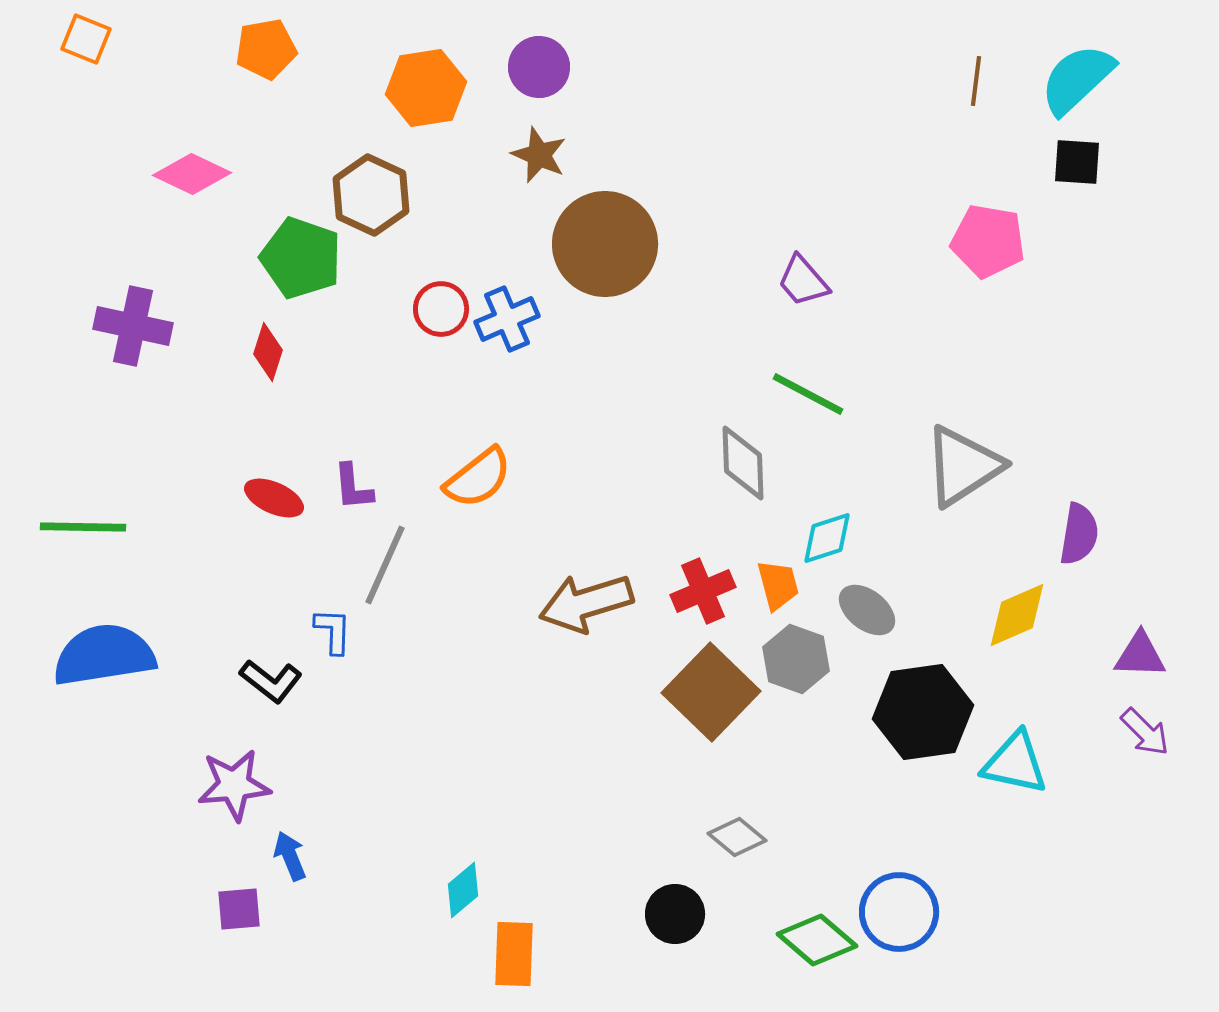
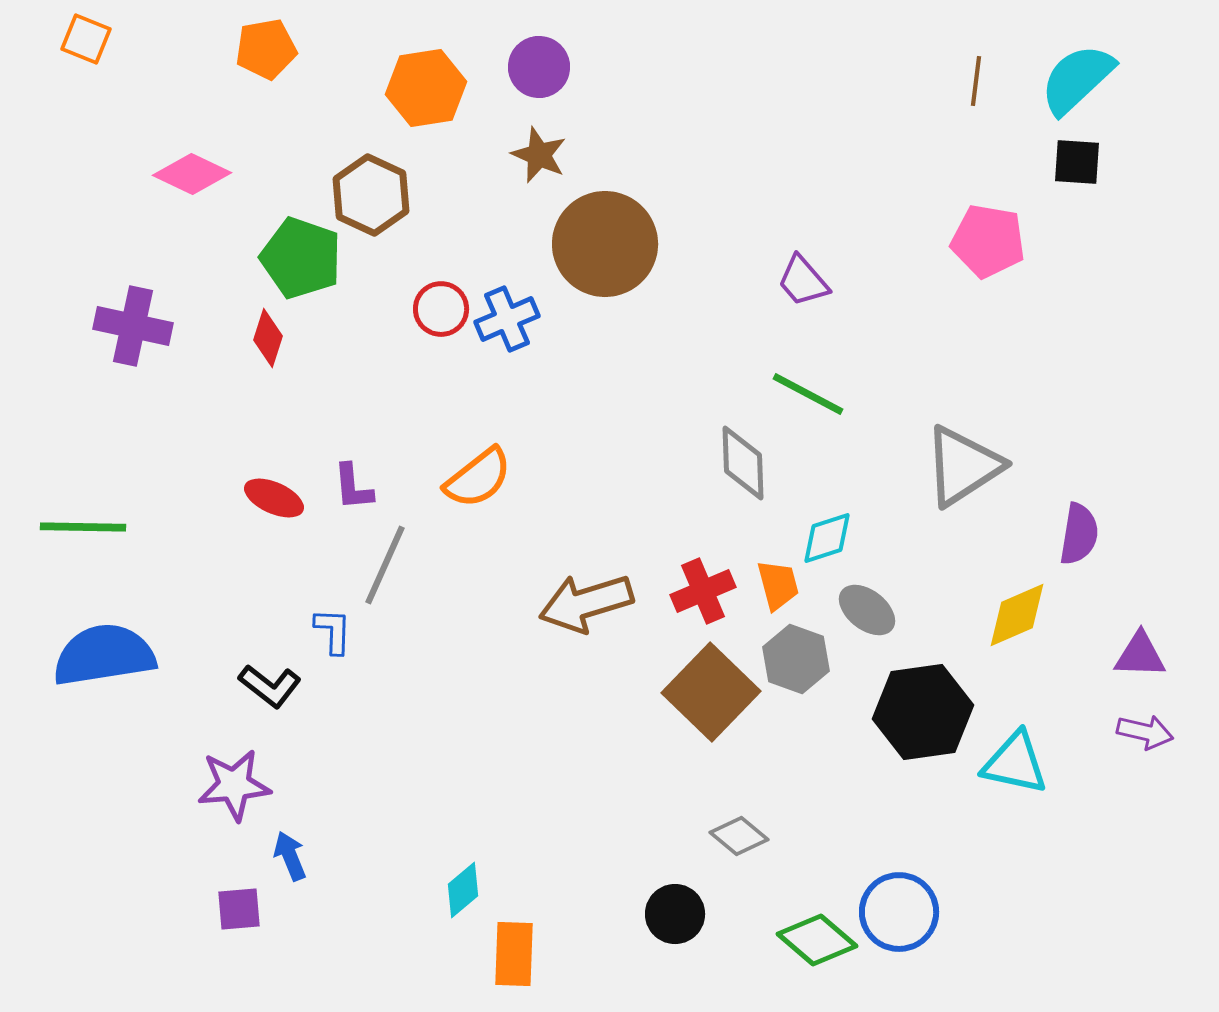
red diamond at (268, 352): moved 14 px up
black L-shape at (271, 681): moved 1 px left, 5 px down
purple arrow at (1145, 732): rotated 32 degrees counterclockwise
gray diamond at (737, 837): moved 2 px right, 1 px up
